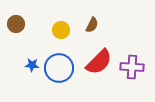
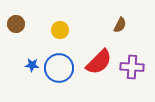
brown semicircle: moved 28 px right
yellow circle: moved 1 px left
